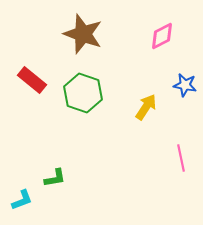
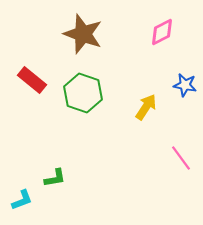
pink diamond: moved 4 px up
pink line: rotated 24 degrees counterclockwise
